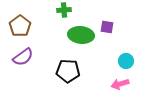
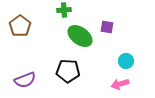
green ellipse: moved 1 px left, 1 px down; rotated 30 degrees clockwise
purple semicircle: moved 2 px right, 23 px down; rotated 15 degrees clockwise
